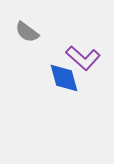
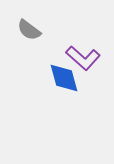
gray semicircle: moved 2 px right, 2 px up
